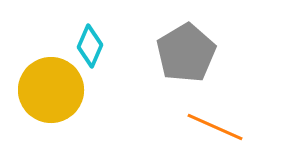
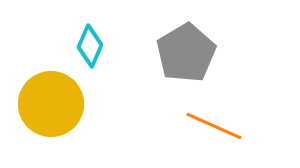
yellow circle: moved 14 px down
orange line: moved 1 px left, 1 px up
